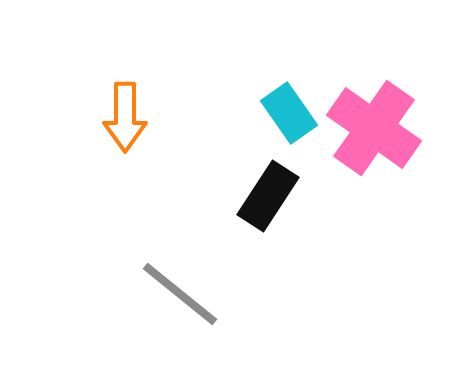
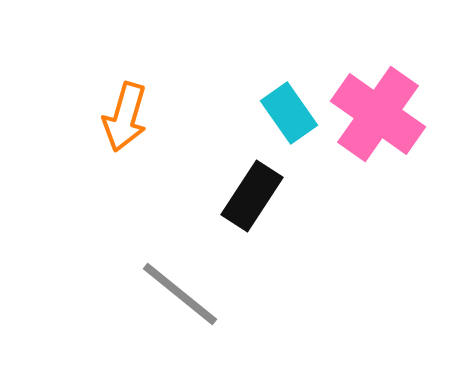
orange arrow: rotated 16 degrees clockwise
pink cross: moved 4 px right, 14 px up
black rectangle: moved 16 px left
